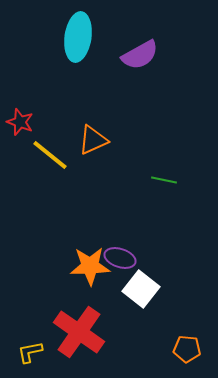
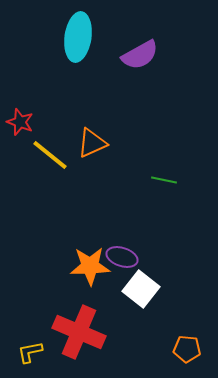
orange triangle: moved 1 px left, 3 px down
purple ellipse: moved 2 px right, 1 px up
red cross: rotated 12 degrees counterclockwise
